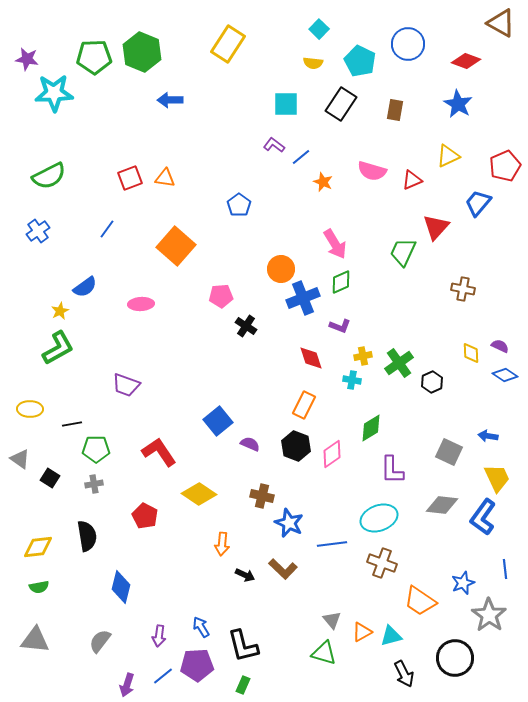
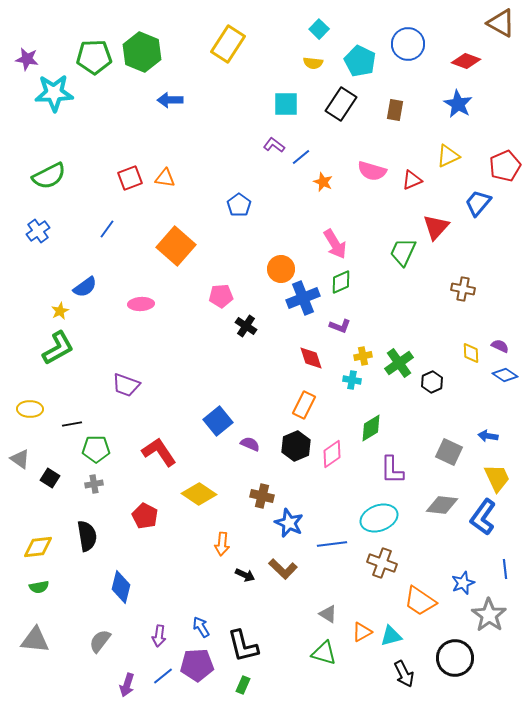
black hexagon at (296, 446): rotated 16 degrees clockwise
gray triangle at (332, 620): moved 4 px left, 6 px up; rotated 18 degrees counterclockwise
